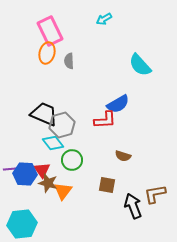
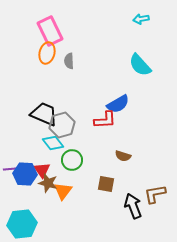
cyan arrow: moved 37 px right; rotated 21 degrees clockwise
brown square: moved 1 px left, 1 px up
